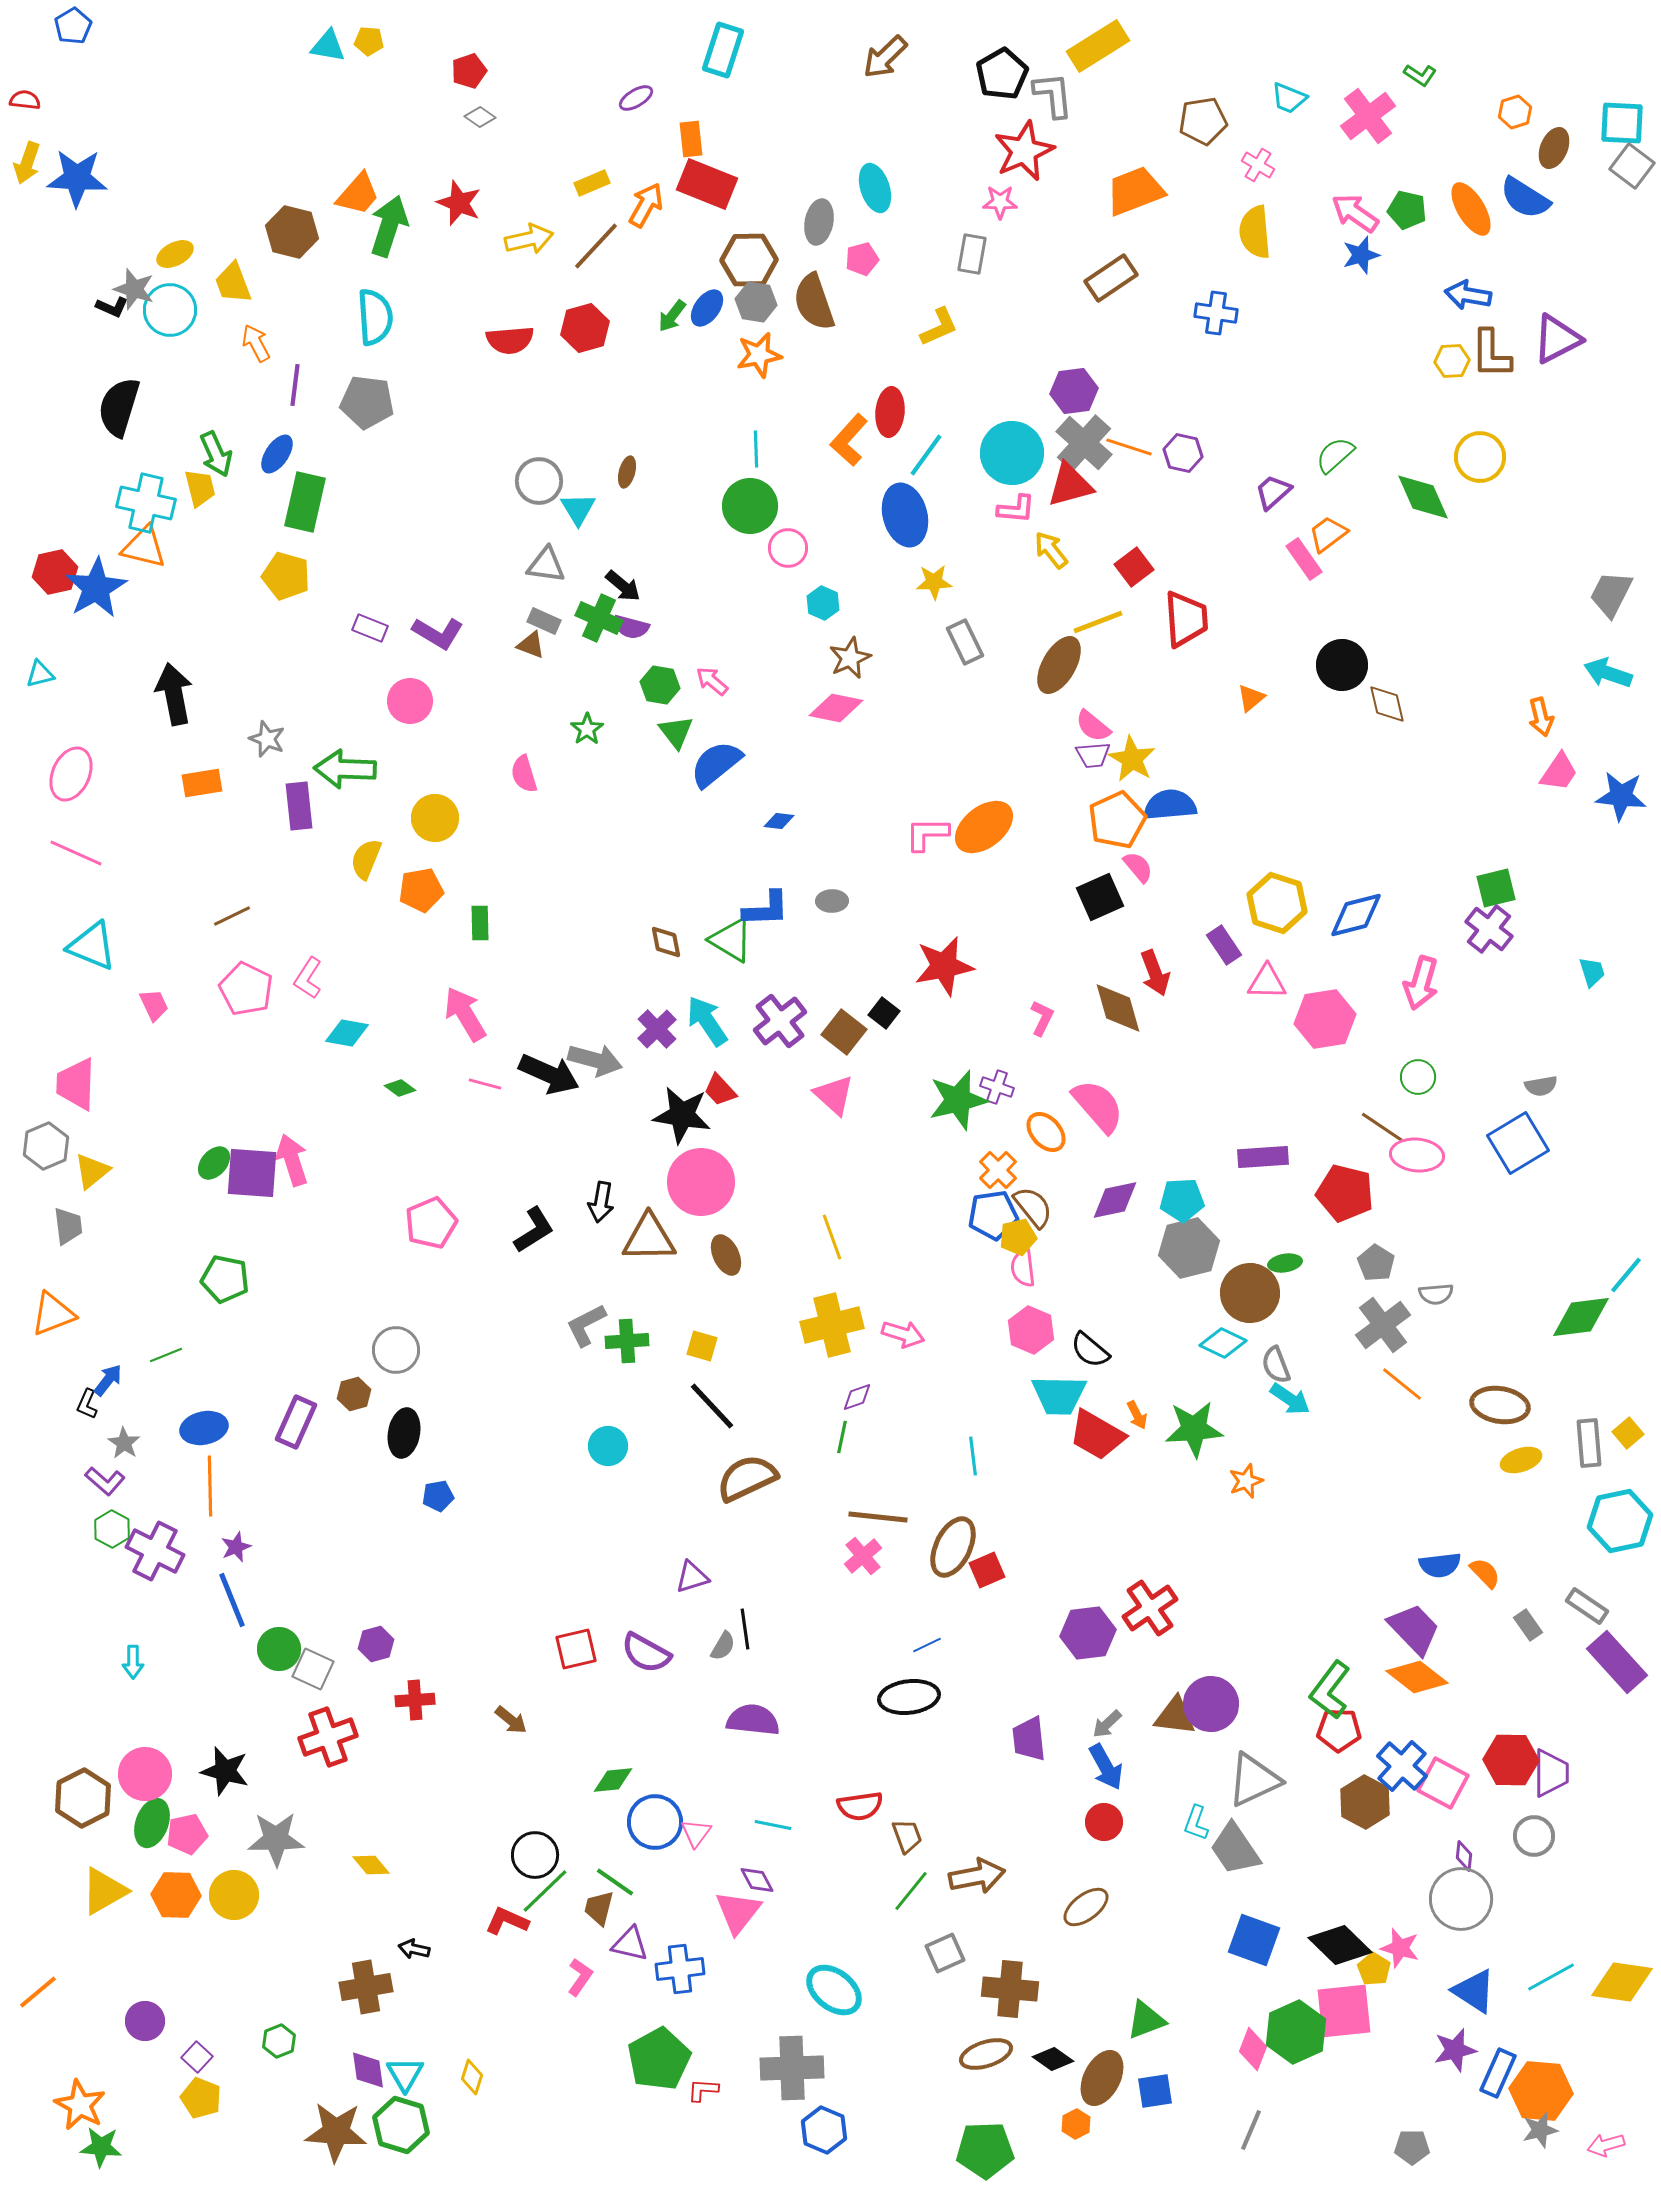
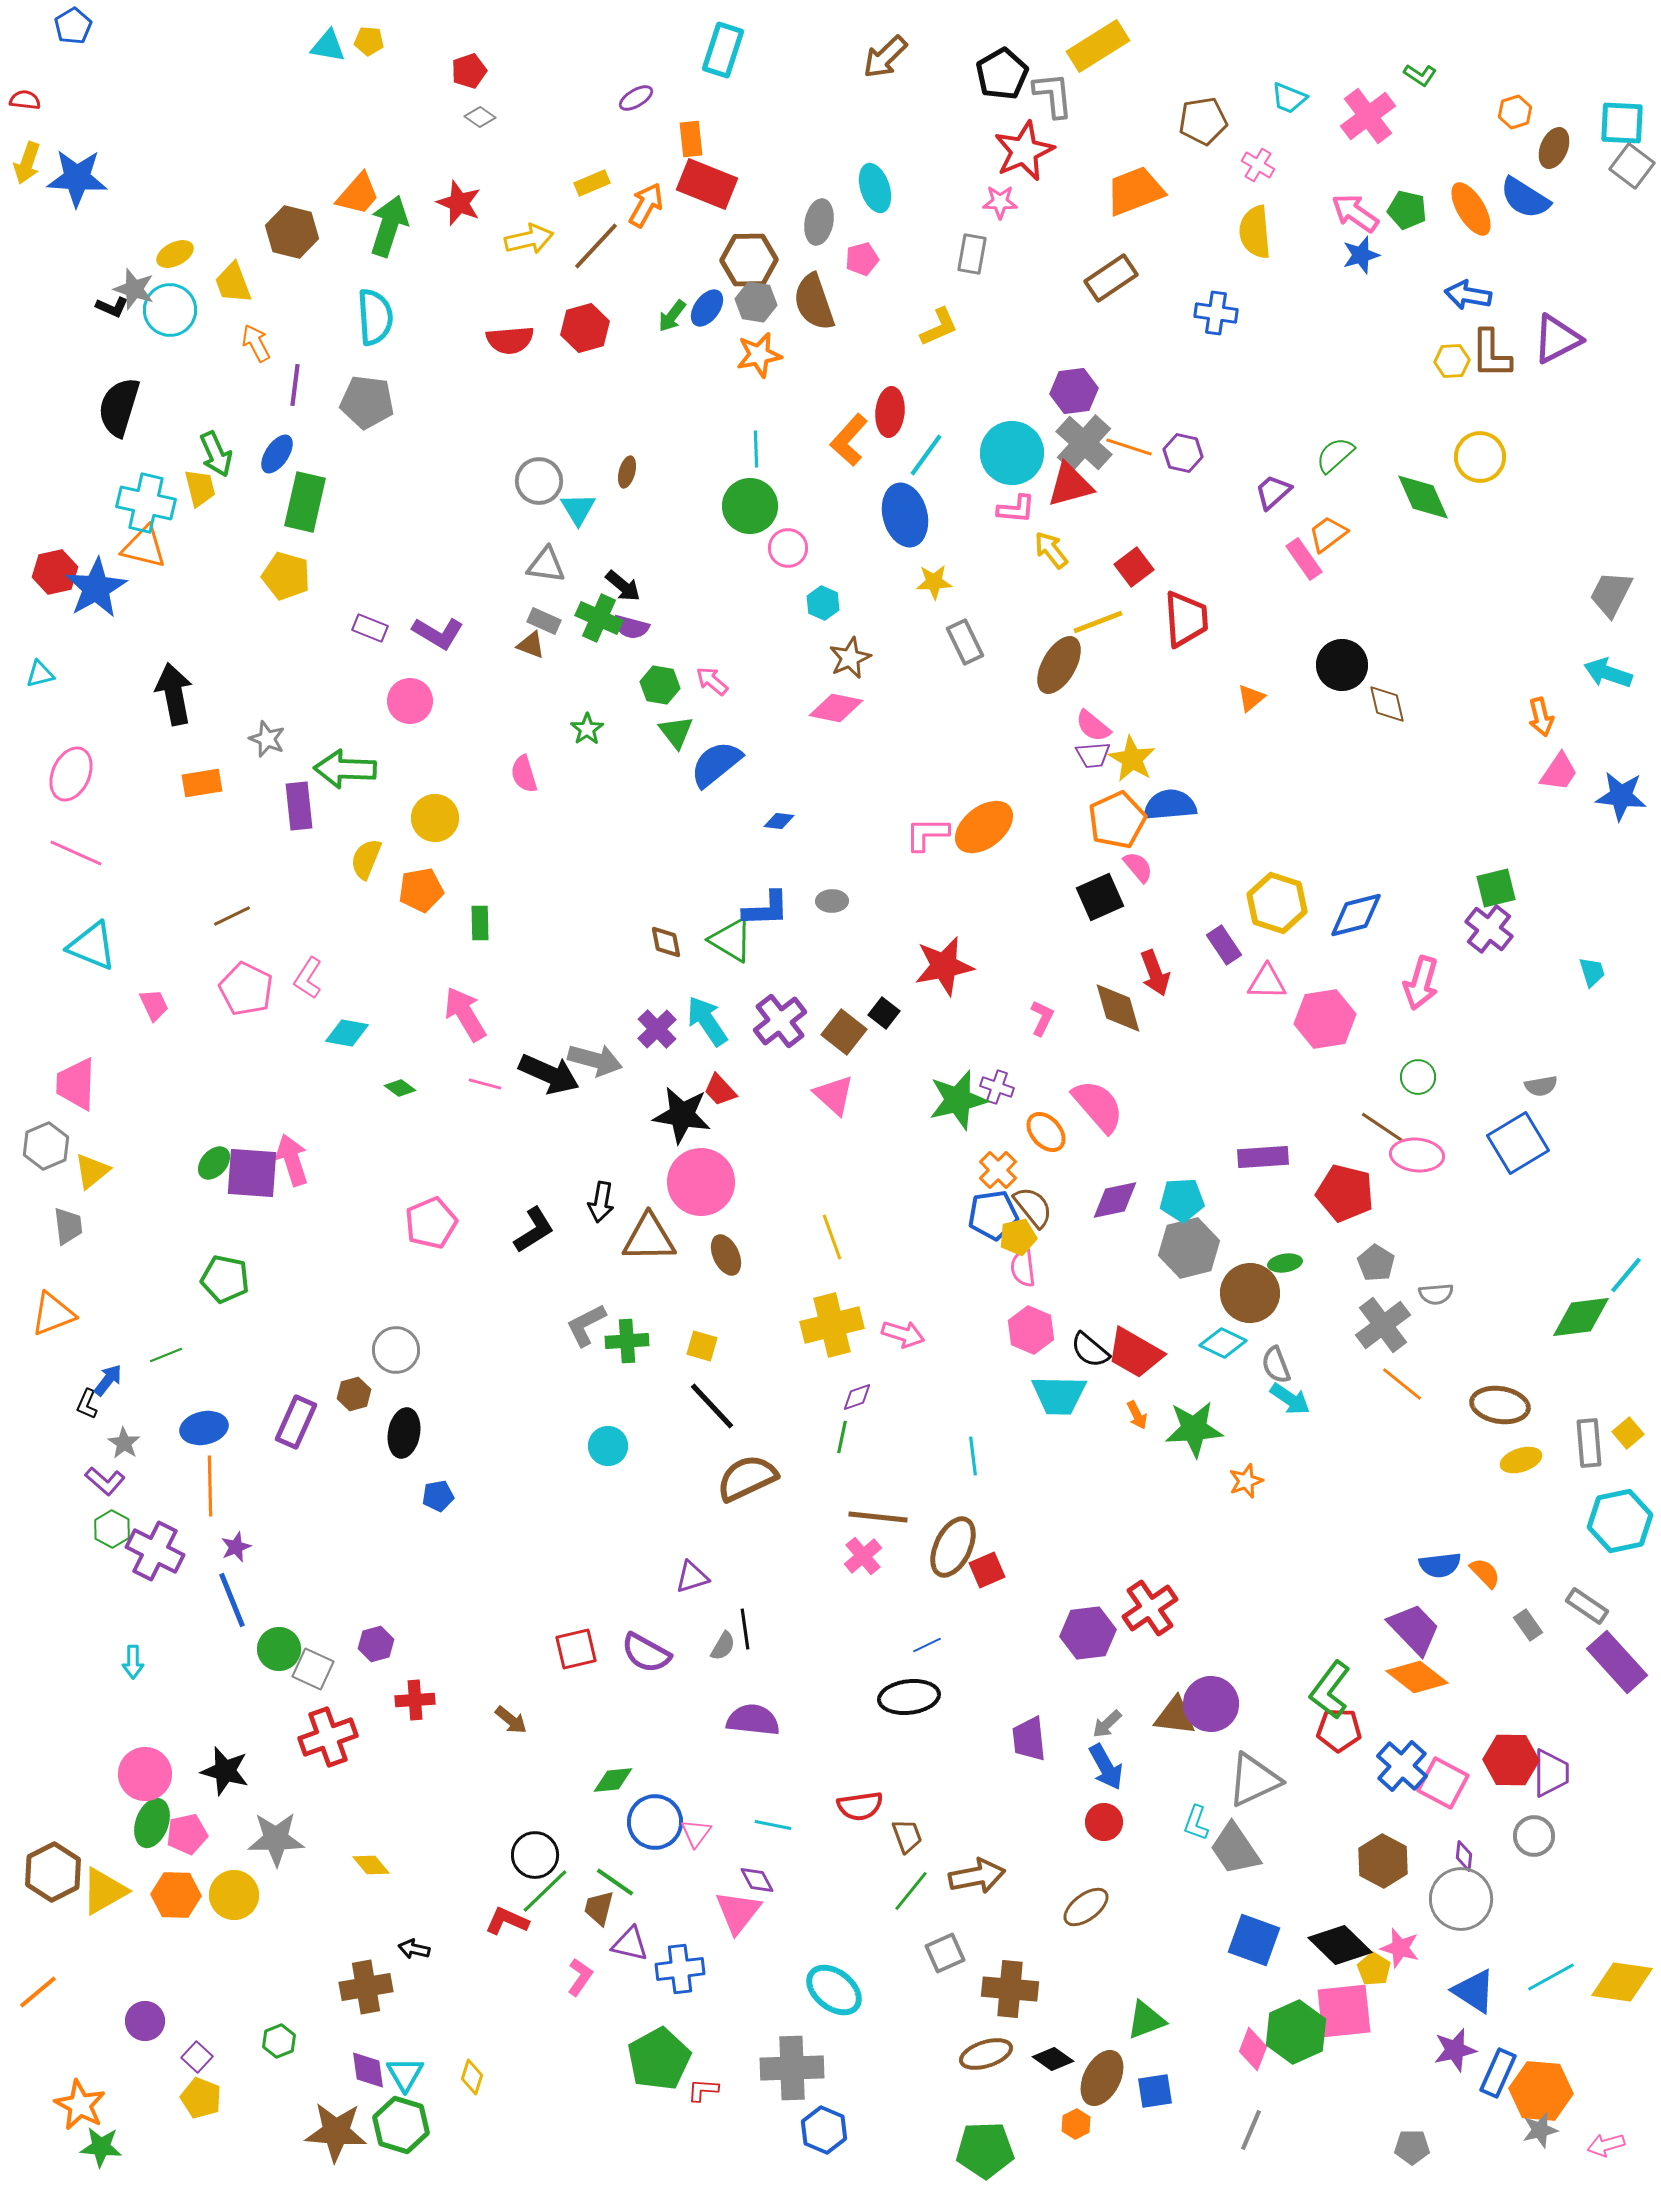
red trapezoid at (1097, 1435): moved 38 px right, 82 px up
brown hexagon at (83, 1798): moved 30 px left, 74 px down
brown hexagon at (1365, 1802): moved 18 px right, 59 px down
